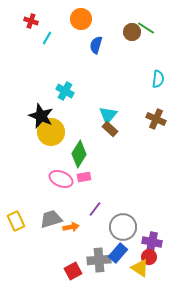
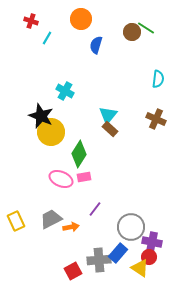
gray trapezoid: rotated 10 degrees counterclockwise
gray circle: moved 8 px right
